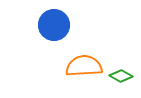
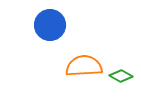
blue circle: moved 4 px left
